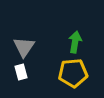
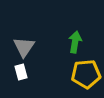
yellow pentagon: moved 13 px right, 1 px down
